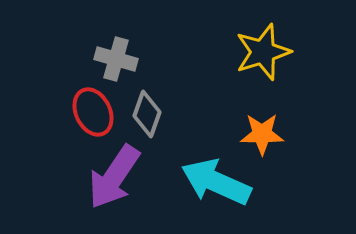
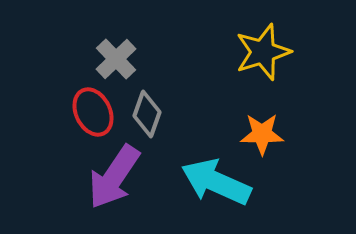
gray cross: rotated 30 degrees clockwise
